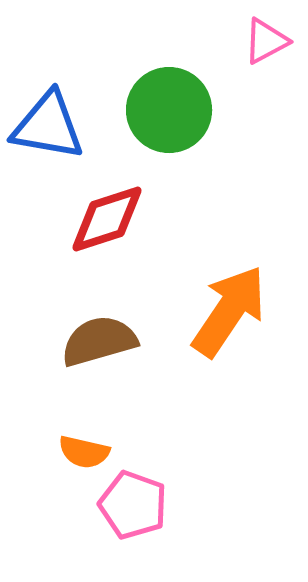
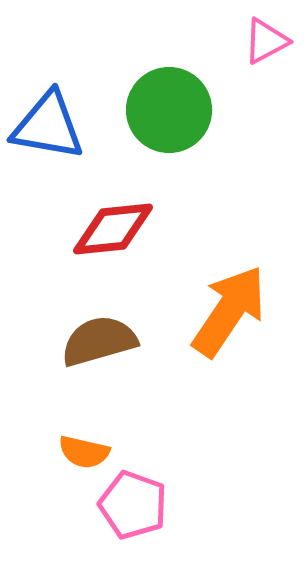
red diamond: moved 6 px right, 10 px down; rotated 12 degrees clockwise
